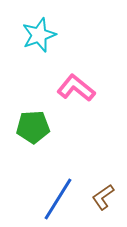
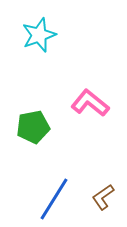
pink L-shape: moved 14 px right, 15 px down
green pentagon: rotated 8 degrees counterclockwise
blue line: moved 4 px left
